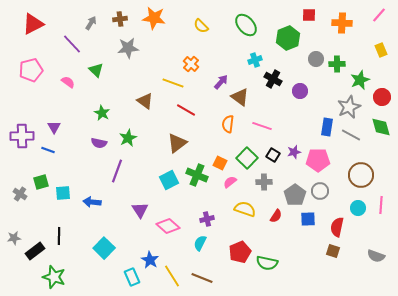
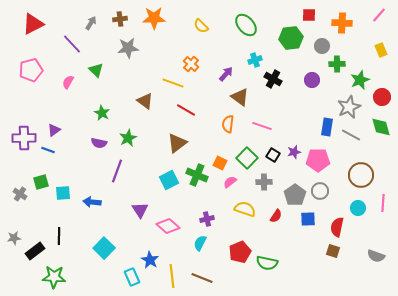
orange star at (154, 18): rotated 10 degrees counterclockwise
green hexagon at (288, 38): moved 3 px right; rotated 15 degrees clockwise
gray circle at (316, 59): moved 6 px right, 13 px up
pink semicircle at (68, 82): rotated 96 degrees counterclockwise
purple arrow at (221, 82): moved 5 px right, 8 px up
purple circle at (300, 91): moved 12 px right, 11 px up
purple triangle at (54, 127): moved 3 px down; rotated 24 degrees clockwise
purple cross at (22, 136): moved 2 px right, 2 px down
pink line at (381, 205): moved 2 px right, 2 px up
yellow line at (172, 276): rotated 25 degrees clockwise
green star at (54, 277): rotated 15 degrees counterclockwise
